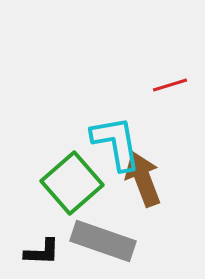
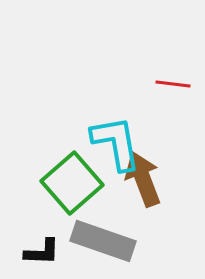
red line: moved 3 px right, 1 px up; rotated 24 degrees clockwise
